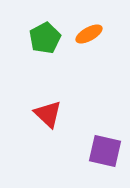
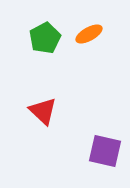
red triangle: moved 5 px left, 3 px up
